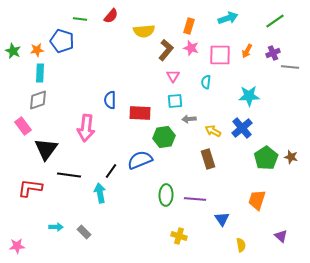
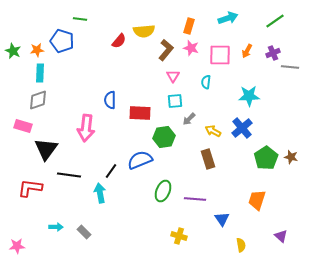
red semicircle at (111, 16): moved 8 px right, 25 px down
gray arrow at (189, 119): rotated 40 degrees counterclockwise
pink rectangle at (23, 126): rotated 36 degrees counterclockwise
green ellipse at (166, 195): moved 3 px left, 4 px up; rotated 20 degrees clockwise
